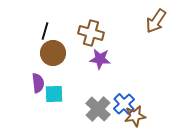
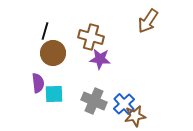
brown arrow: moved 8 px left
brown cross: moved 4 px down
gray cross: moved 4 px left, 8 px up; rotated 20 degrees counterclockwise
